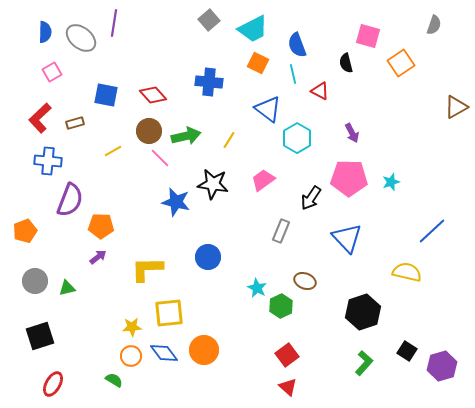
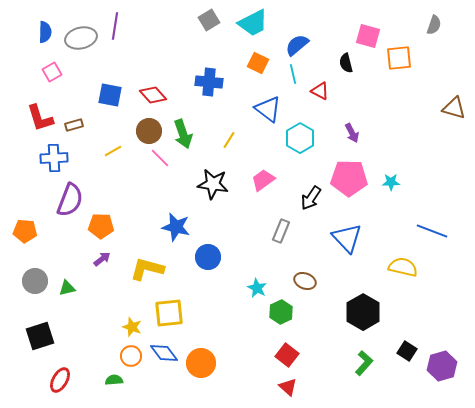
gray square at (209, 20): rotated 10 degrees clockwise
purple line at (114, 23): moved 1 px right, 3 px down
cyan trapezoid at (253, 29): moved 6 px up
gray ellipse at (81, 38): rotated 52 degrees counterclockwise
blue semicircle at (297, 45): rotated 70 degrees clockwise
orange square at (401, 63): moved 2 px left, 5 px up; rotated 28 degrees clockwise
blue square at (106, 95): moved 4 px right
brown triangle at (456, 107): moved 2 px left, 1 px down; rotated 45 degrees clockwise
red L-shape at (40, 118): rotated 64 degrees counterclockwise
brown rectangle at (75, 123): moved 1 px left, 2 px down
green arrow at (186, 136): moved 3 px left, 2 px up; rotated 84 degrees clockwise
cyan hexagon at (297, 138): moved 3 px right
blue cross at (48, 161): moved 6 px right, 3 px up; rotated 8 degrees counterclockwise
cyan star at (391, 182): rotated 18 degrees clockwise
blue star at (176, 202): moved 25 px down
orange pentagon at (25, 231): rotated 25 degrees clockwise
blue line at (432, 231): rotated 64 degrees clockwise
purple arrow at (98, 257): moved 4 px right, 2 px down
yellow L-shape at (147, 269): rotated 16 degrees clockwise
yellow semicircle at (407, 272): moved 4 px left, 5 px up
green hexagon at (281, 306): moved 6 px down
black hexagon at (363, 312): rotated 12 degrees counterclockwise
yellow star at (132, 327): rotated 24 degrees clockwise
orange circle at (204, 350): moved 3 px left, 13 px down
red square at (287, 355): rotated 15 degrees counterclockwise
green semicircle at (114, 380): rotated 36 degrees counterclockwise
red ellipse at (53, 384): moved 7 px right, 4 px up
